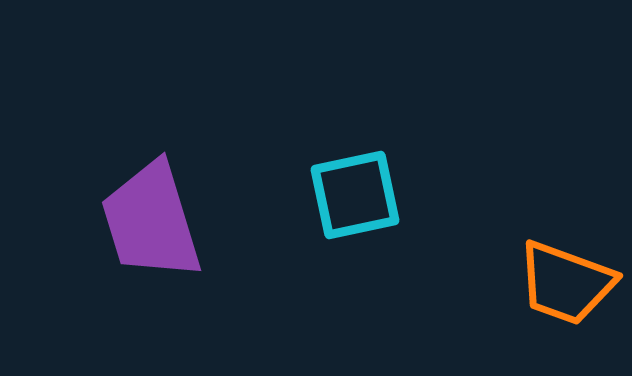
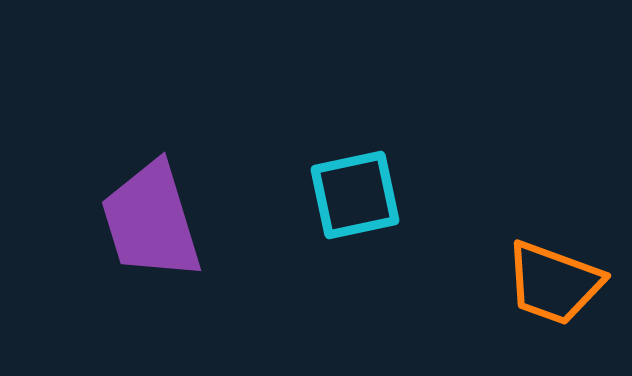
orange trapezoid: moved 12 px left
